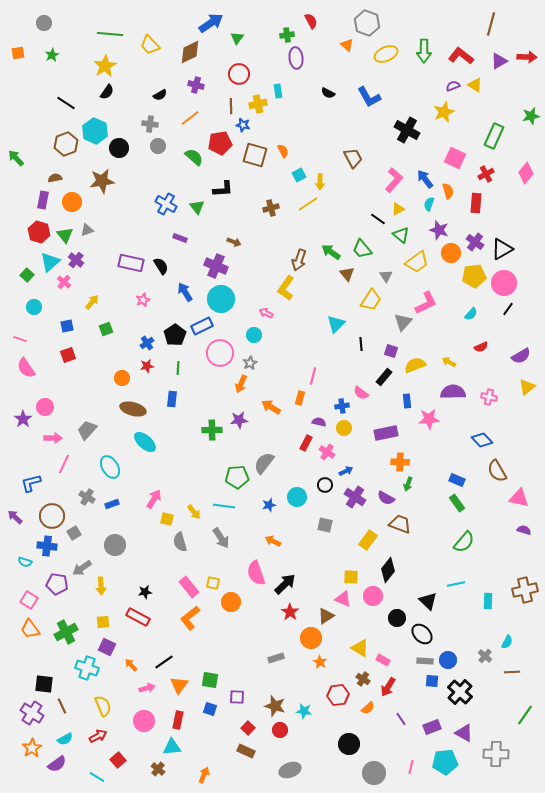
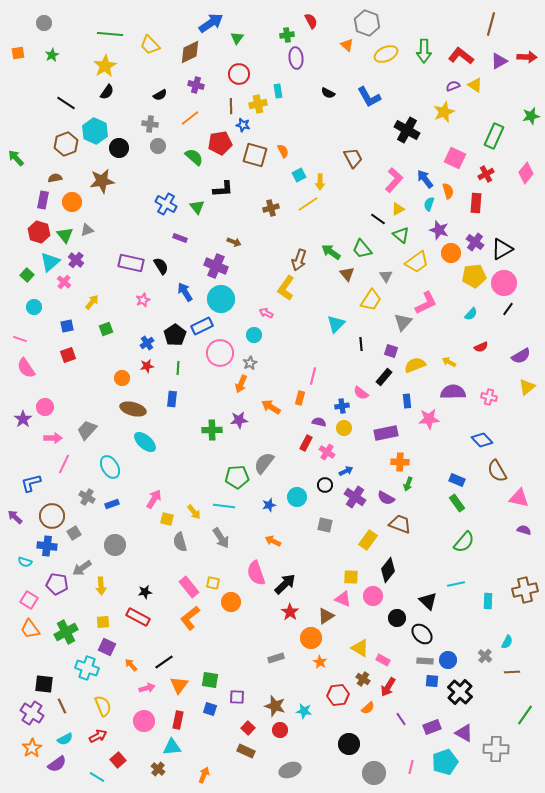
gray cross at (496, 754): moved 5 px up
cyan pentagon at (445, 762): rotated 15 degrees counterclockwise
